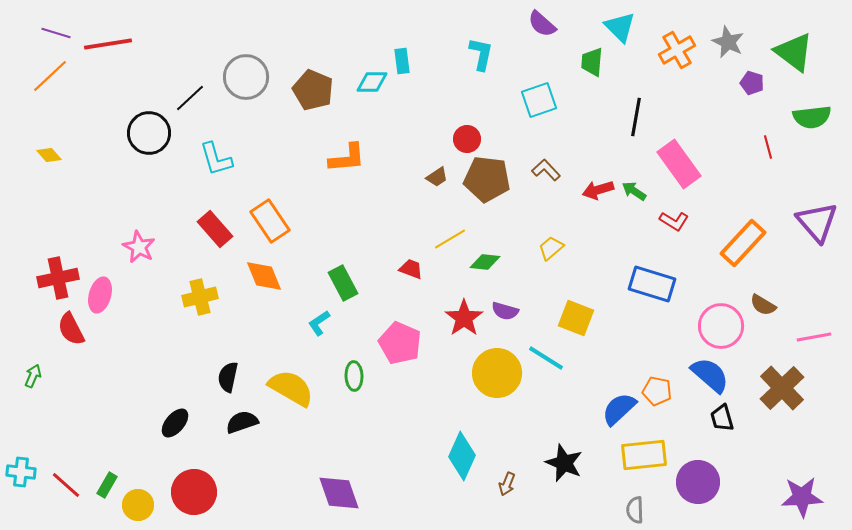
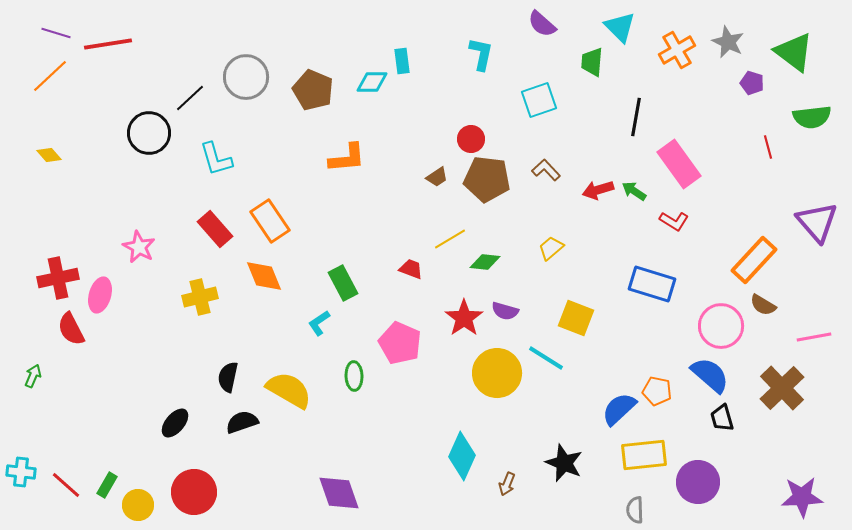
red circle at (467, 139): moved 4 px right
orange rectangle at (743, 243): moved 11 px right, 17 px down
yellow semicircle at (291, 388): moved 2 px left, 2 px down
